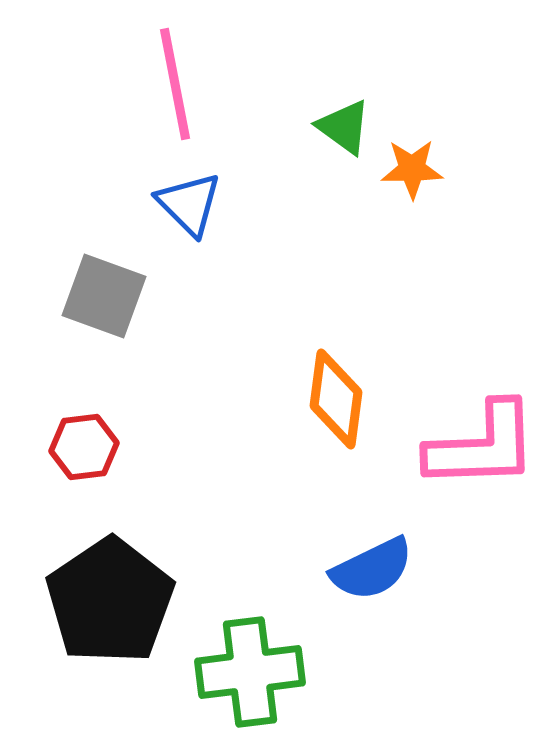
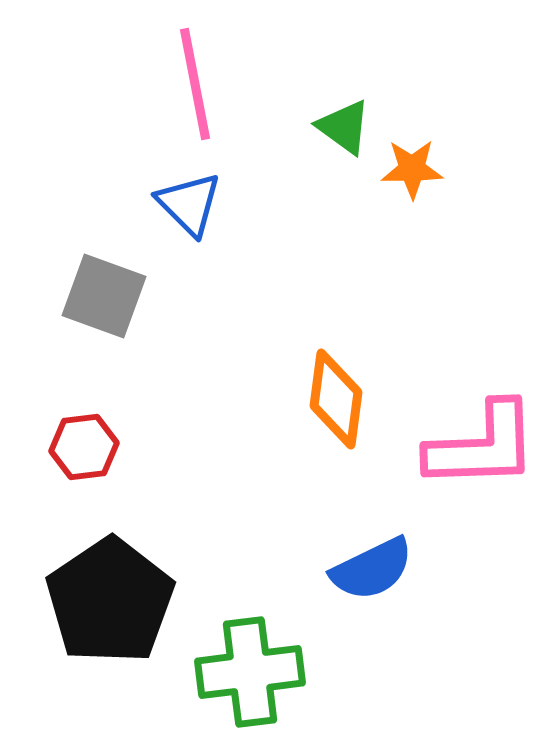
pink line: moved 20 px right
